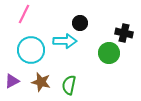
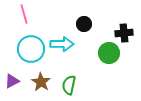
pink line: rotated 42 degrees counterclockwise
black circle: moved 4 px right, 1 px down
black cross: rotated 18 degrees counterclockwise
cyan arrow: moved 3 px left, 3 px down
cyan circle: moved 1 px up
brown star: rotated 18 degrees clockwise
